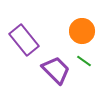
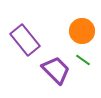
purple rectangle: moved 1 px right
green line: moved 1 px left, 1 px up
